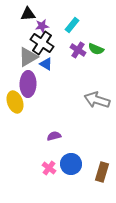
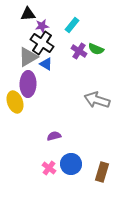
purple cross: moved 1 px right, 1 px down
